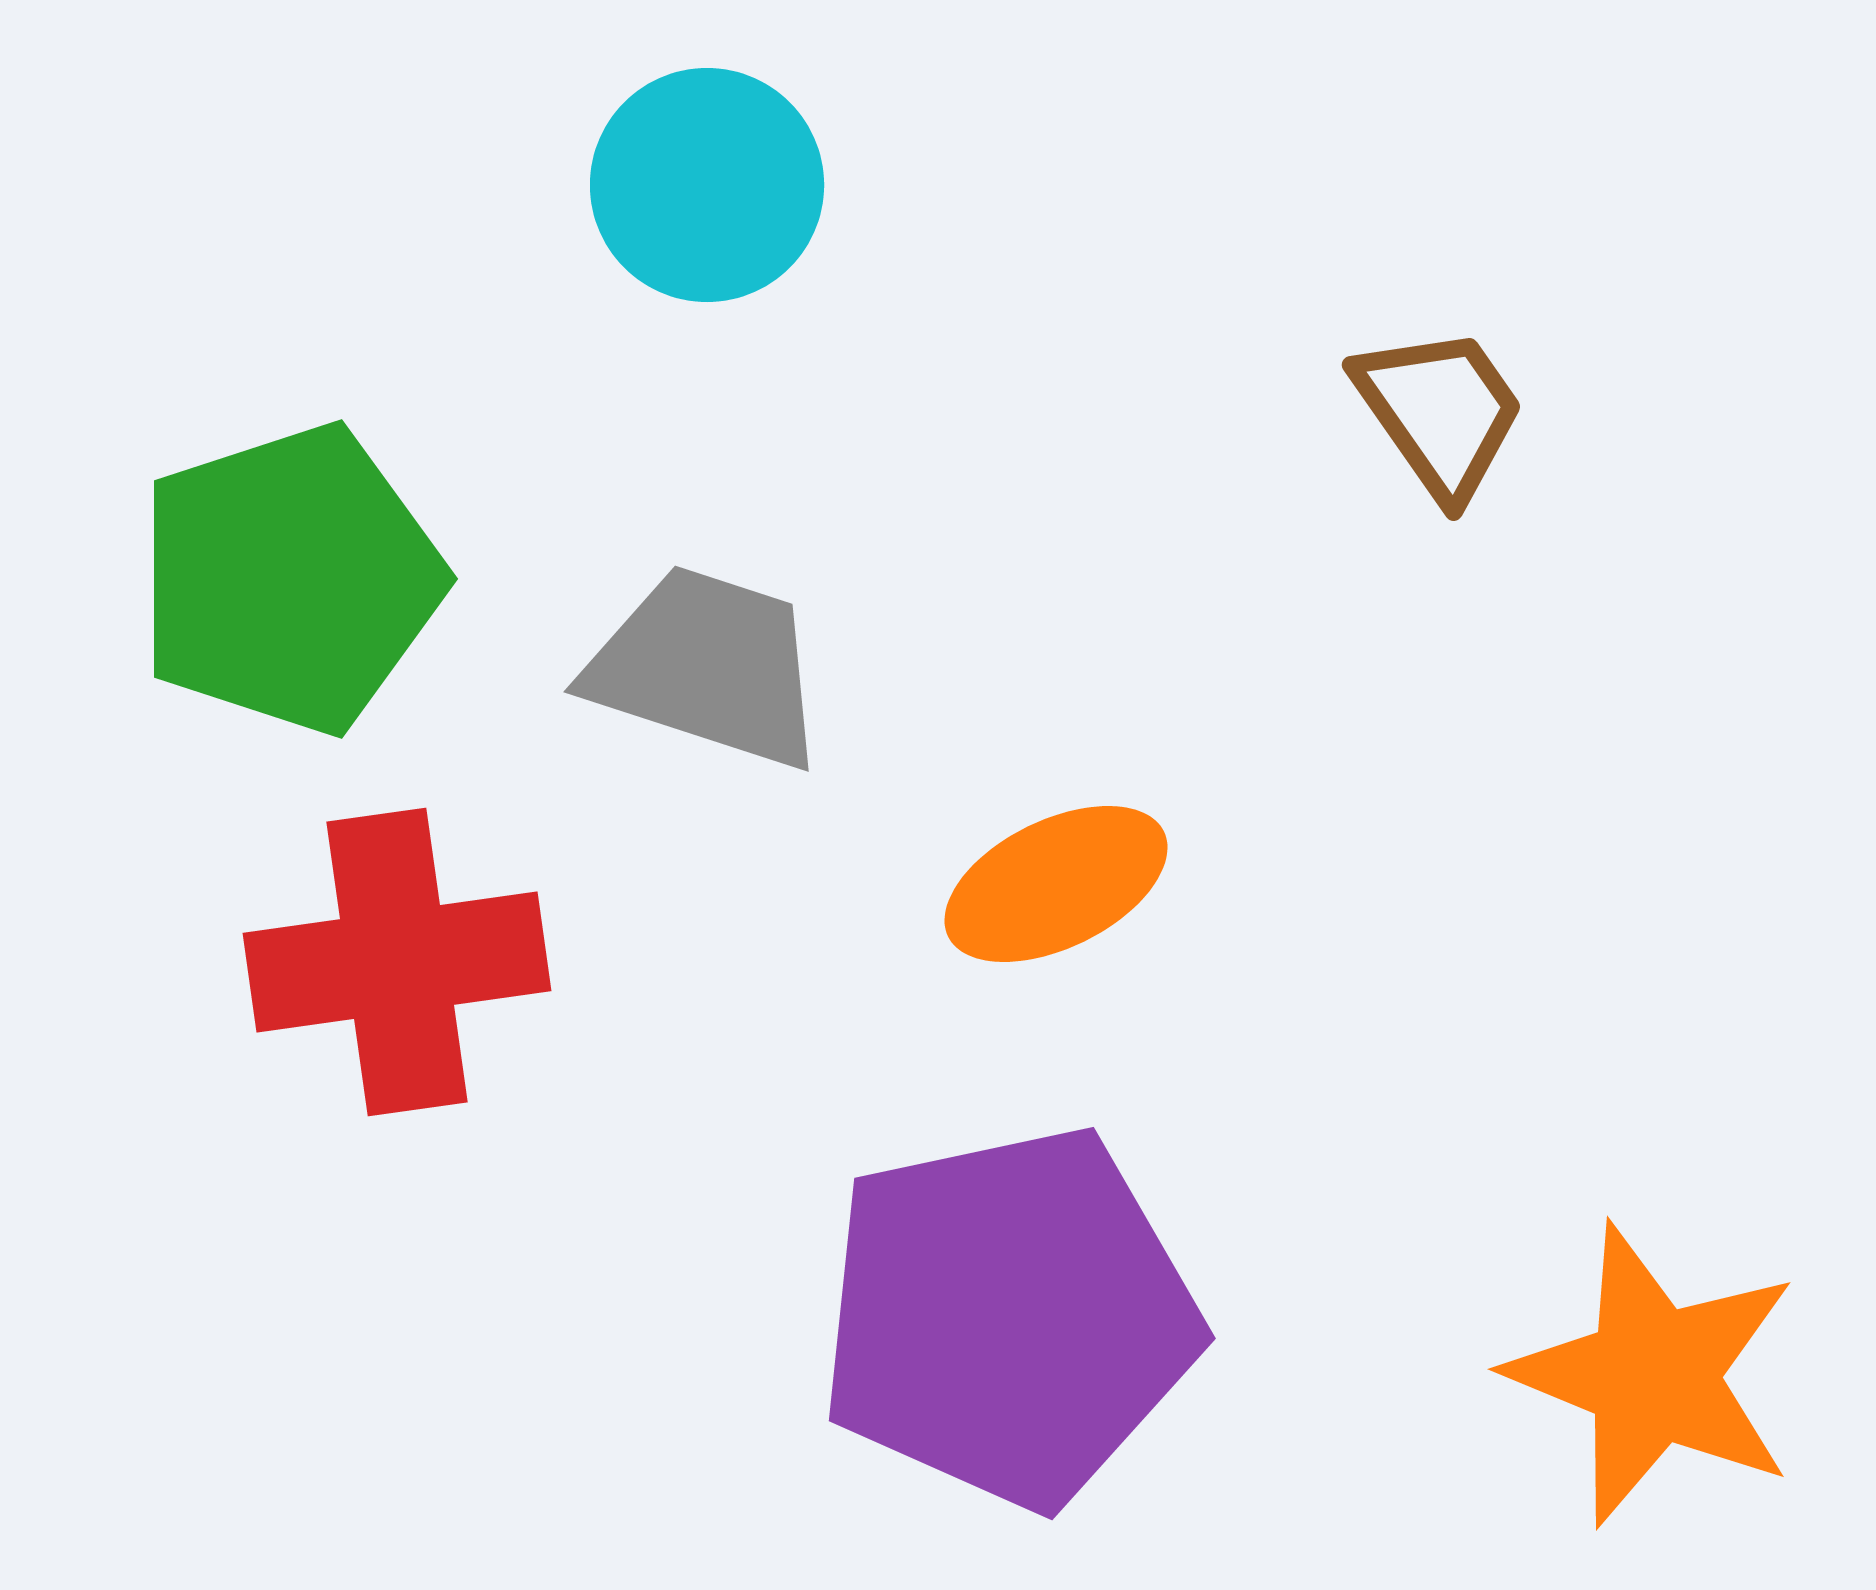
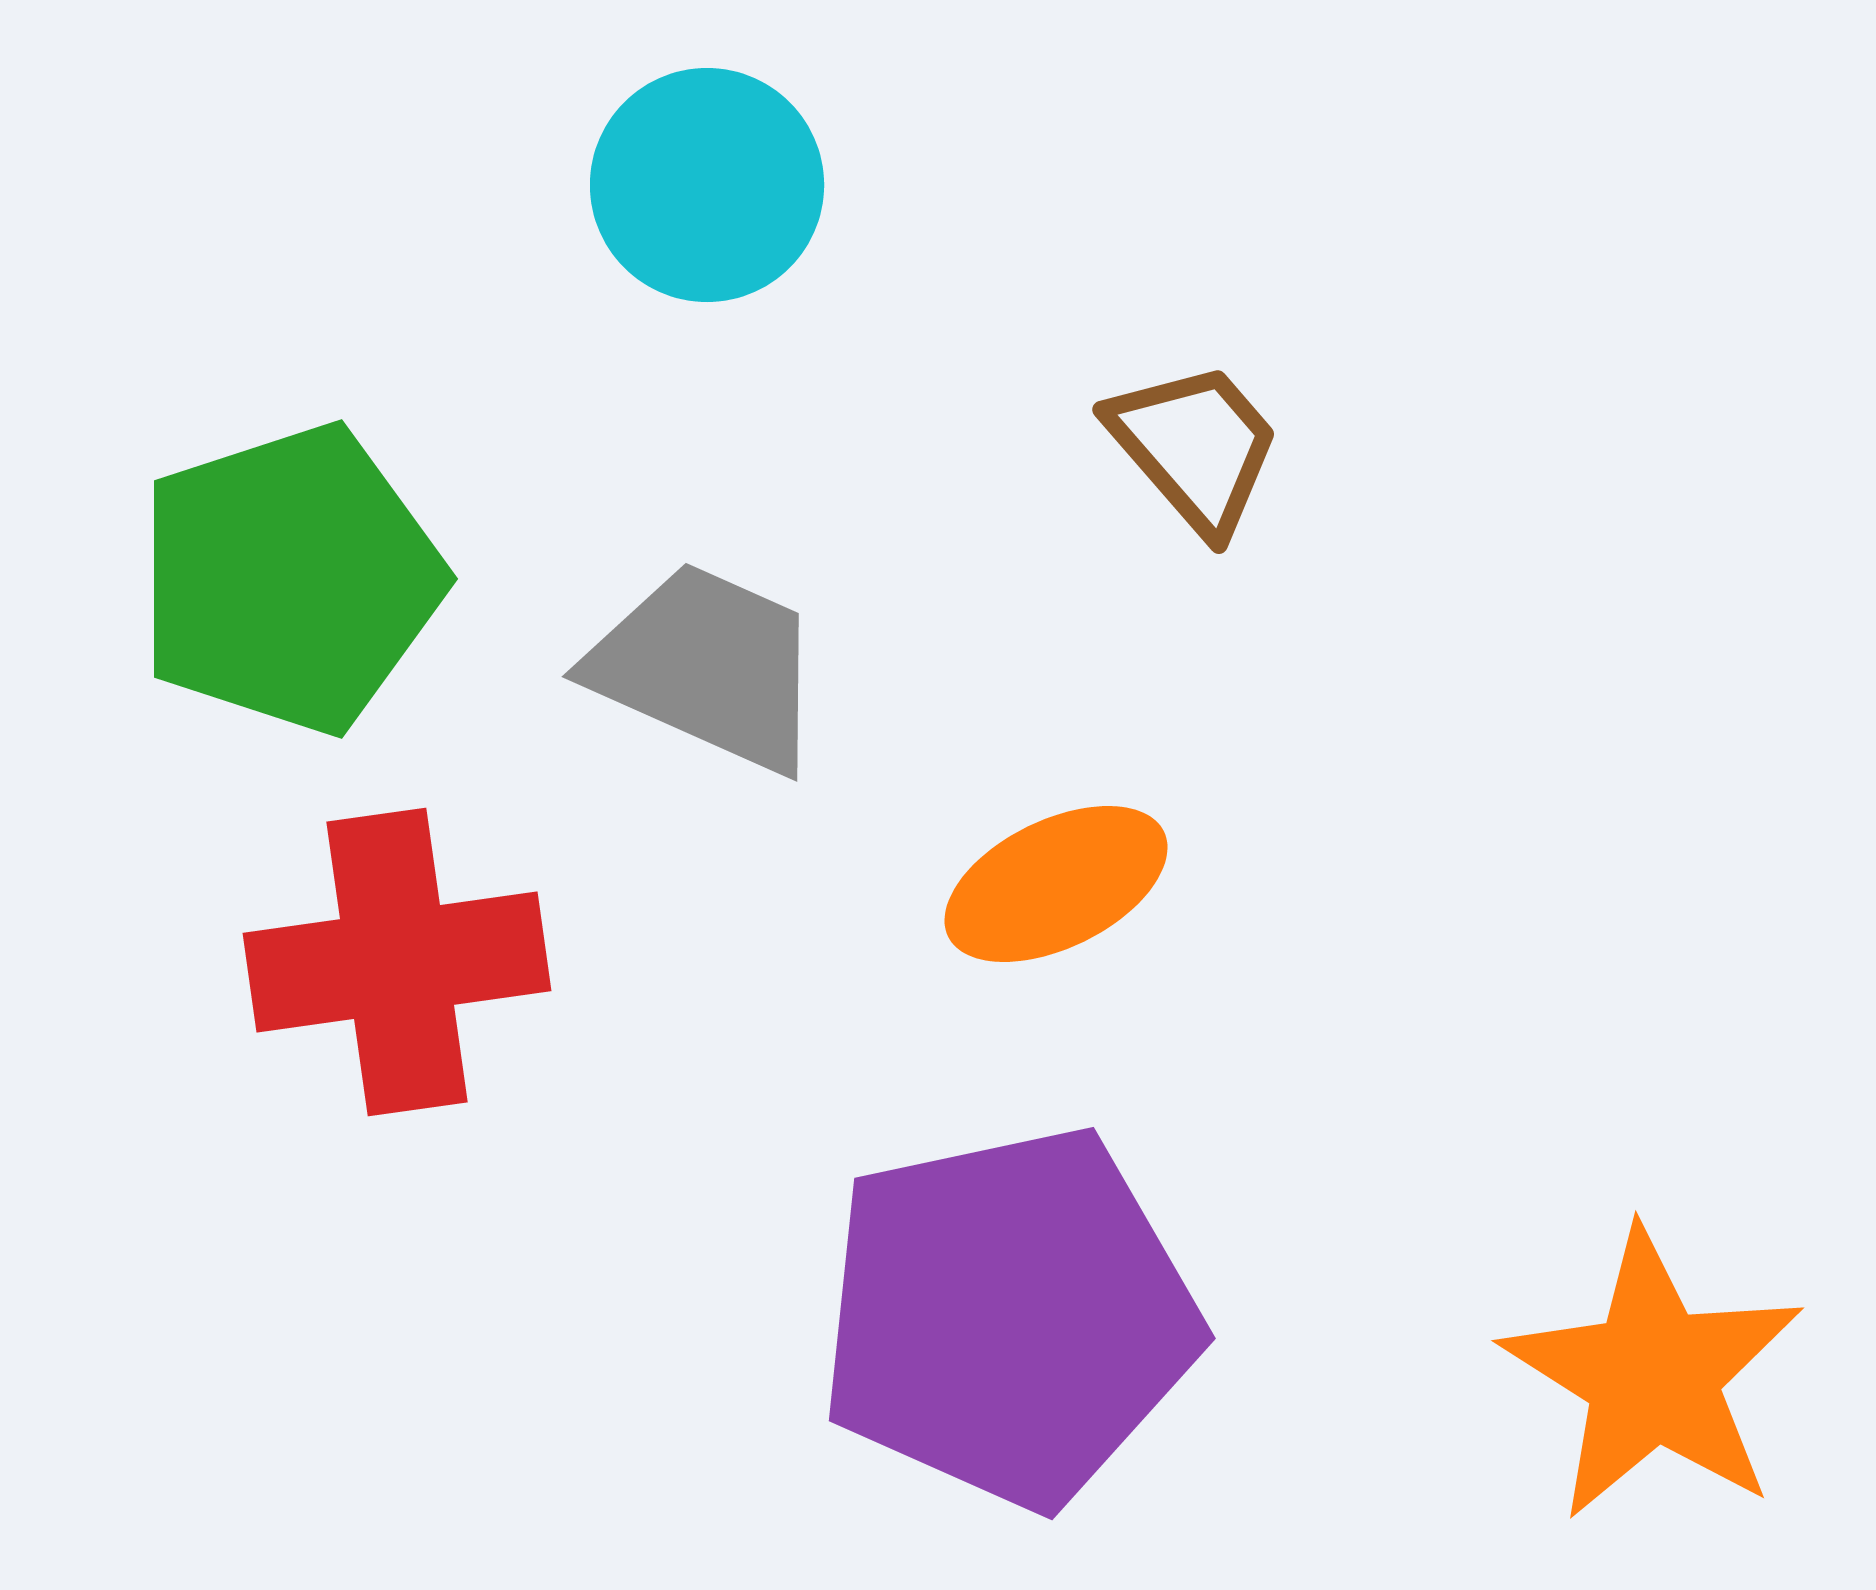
brown trapezoid: moved 245 px left, 35 px down; rotated 6 degrees counterclockwise
gray trapezoid: rotated 6 degrees clockwise
orange star: rotated 10 degrees clockwise
